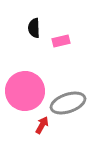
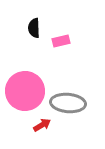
gray ellipse: rotated 24 degrees clockwise
red arrow: rotated 30 degrees clockwise
